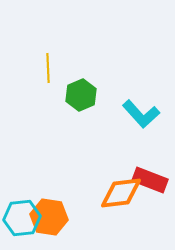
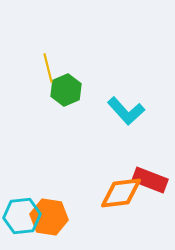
yellow line: rotated 12 degrees counterclockwise
green hexagon: moved 15 px left, 5 px up
cyan L-shape: moved 15 px left, 3 px up
cyan hexagon: moved 2 px up
